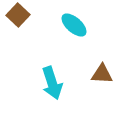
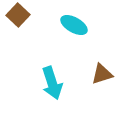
cyan ellipse: rotated 12 degrees counterclockwise
brown triangle: rotated 20 degrees counterclockwise
